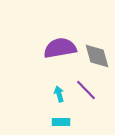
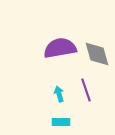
gray diamond: moved 2 px up
purple line: rotated 25 degrees clockwise
